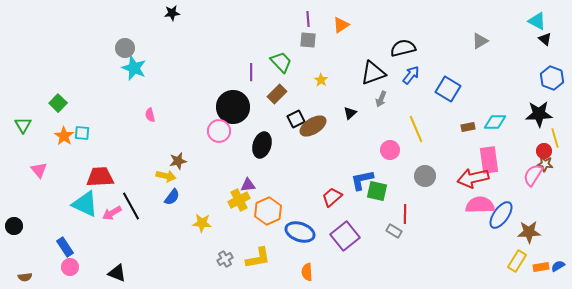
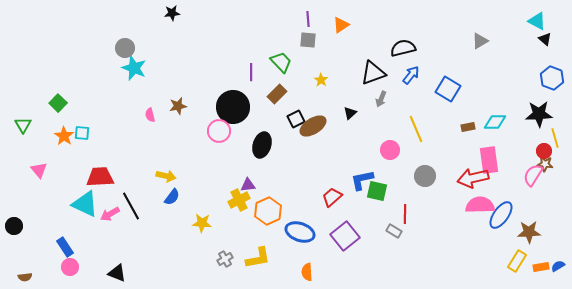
brown star at (178, 161): moved 55 px up
pink arrow at (112, 213): moved 2 px left, 1 px down
